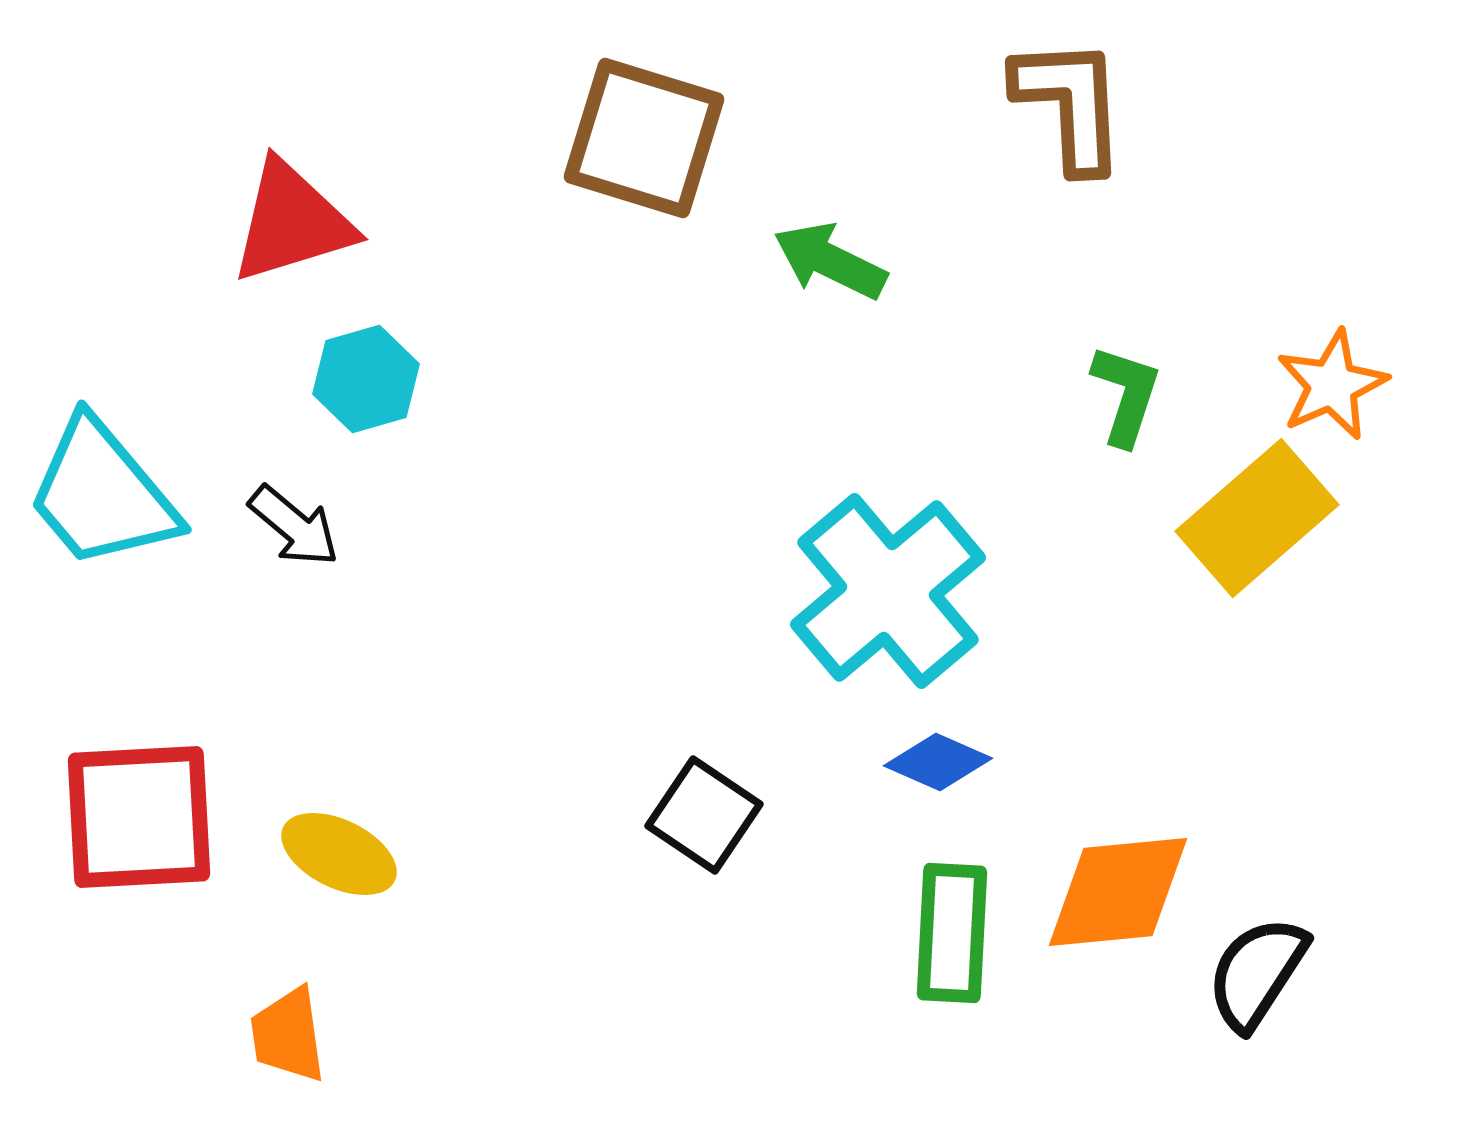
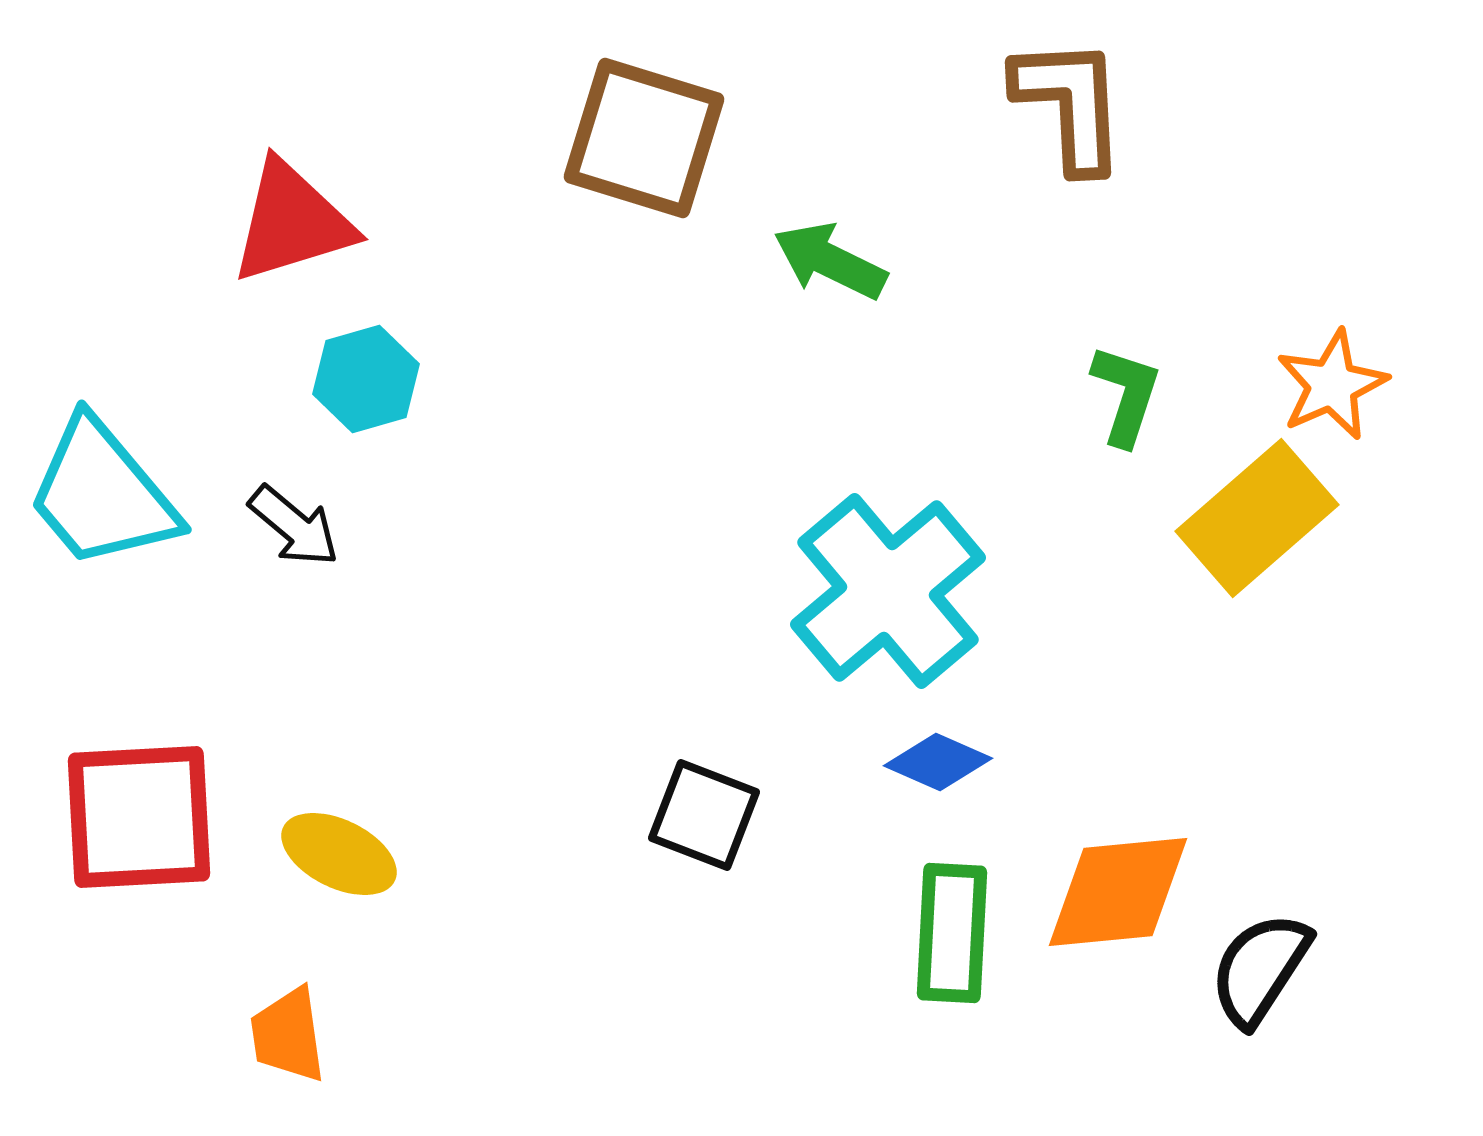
black square: rotated 13 degrees counterclockwise
black semicircle: moved 3 px right, 4 px up
